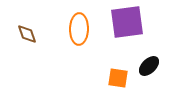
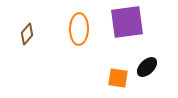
brown diamond: rotated 60 degrees clockwise
black ellipse: moved 2 px left, 1 px down
